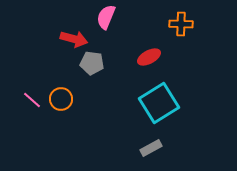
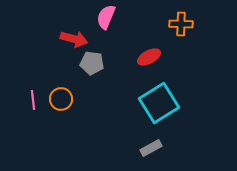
pink line: moved 1 px right; rotated 42 degrees clockwise
